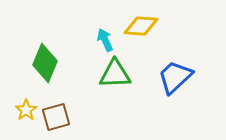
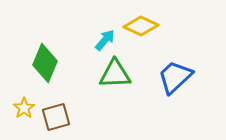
yellow diamond: rotated 20 degrees clockwise
cyan arrow: rotated 65 degrees clockwise
yellow star: moved 2 px left, 2 px up
